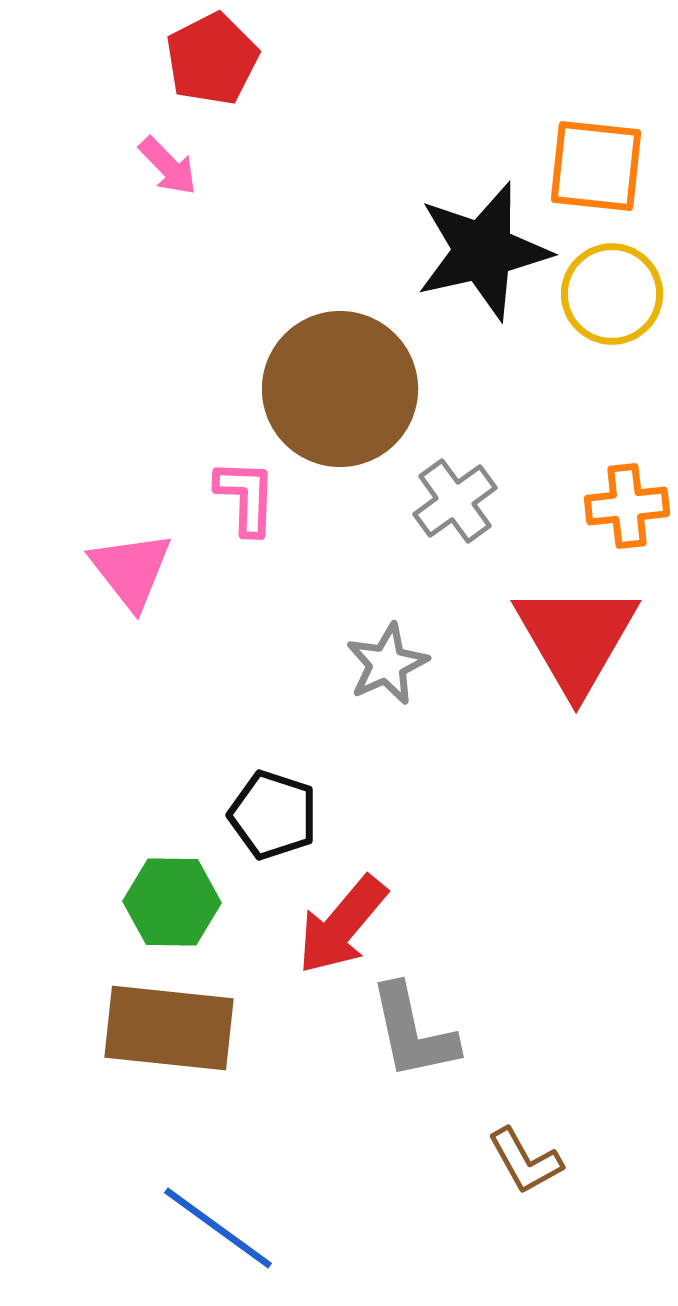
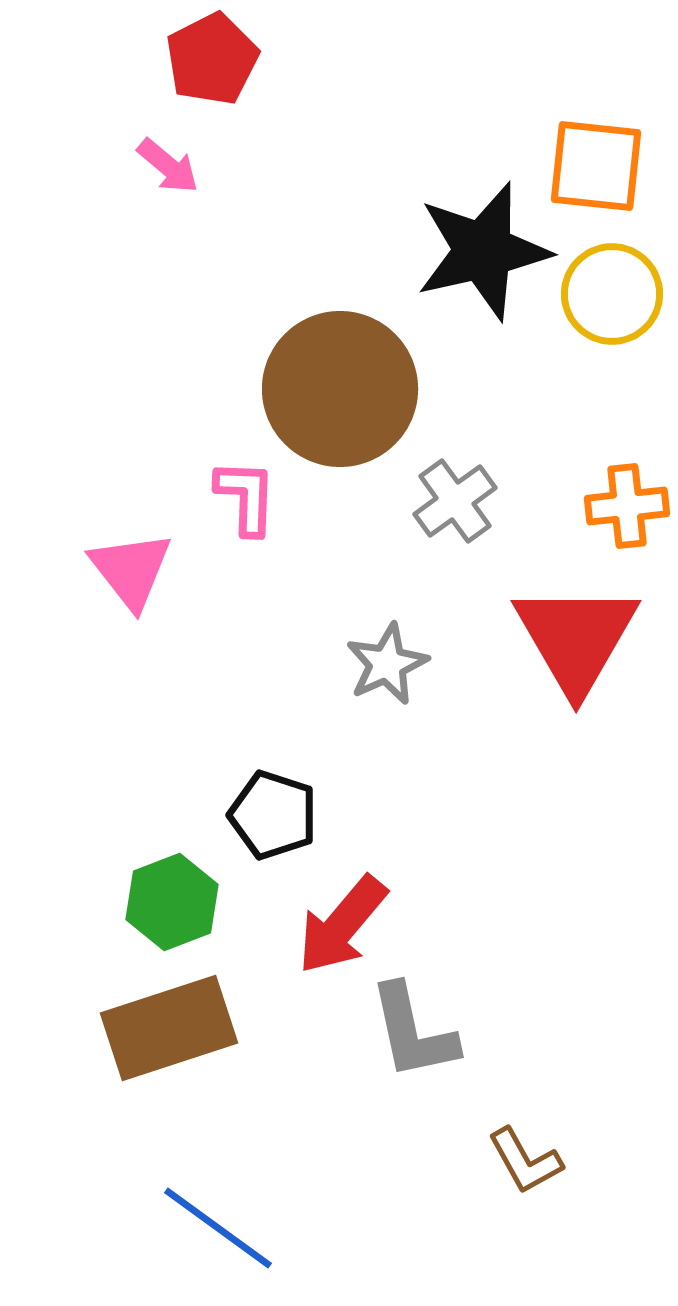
pink arrow: rotated 6 degrees counterclockwise
green hexagon: rotated 22 degrees counterclockwise
brown rectangle: rotated 24 degrees counterclockwise
